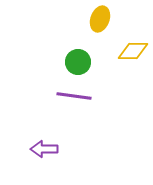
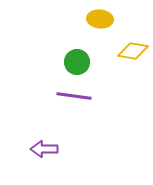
yellow ellipse: rotated 75 degrees clockwise
yellow diamond: rotated 8 degrees clockwise
green circle: moved 1 px left
